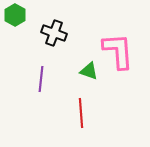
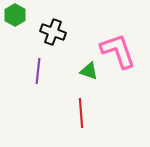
black cross: moved 1 px left, 1 px up
pink L-shape: rotated 15 degrees counterclockwise
purple line: moved 3 px left, 8 px up
